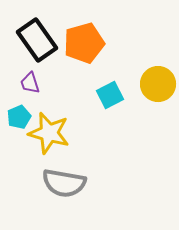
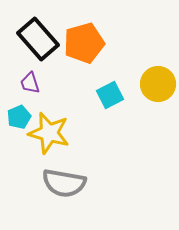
black rectangle: moved 1 px right, 1 px up; rotated 6 degrees counterclockwise
